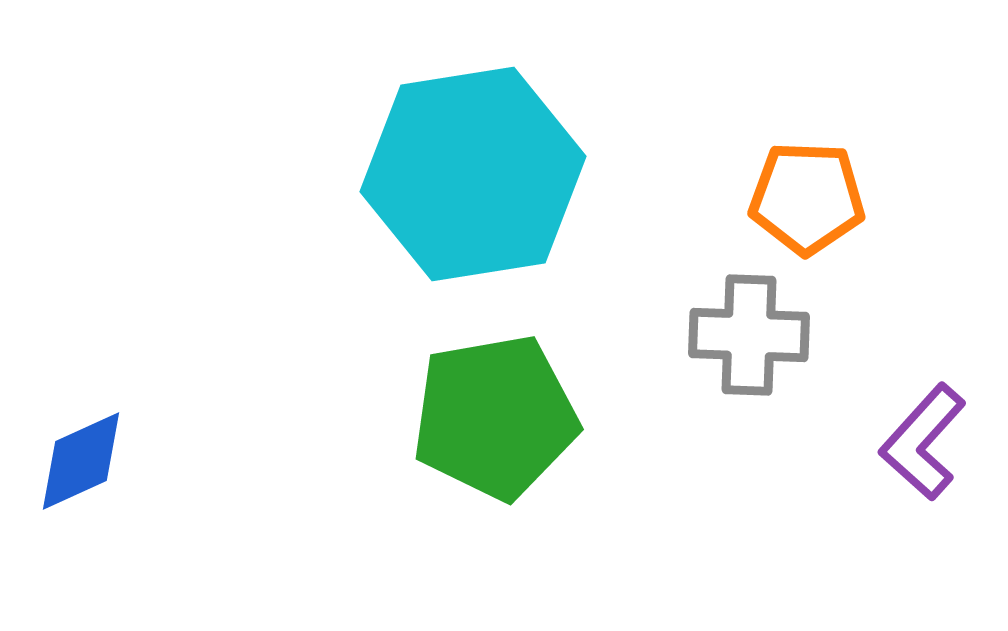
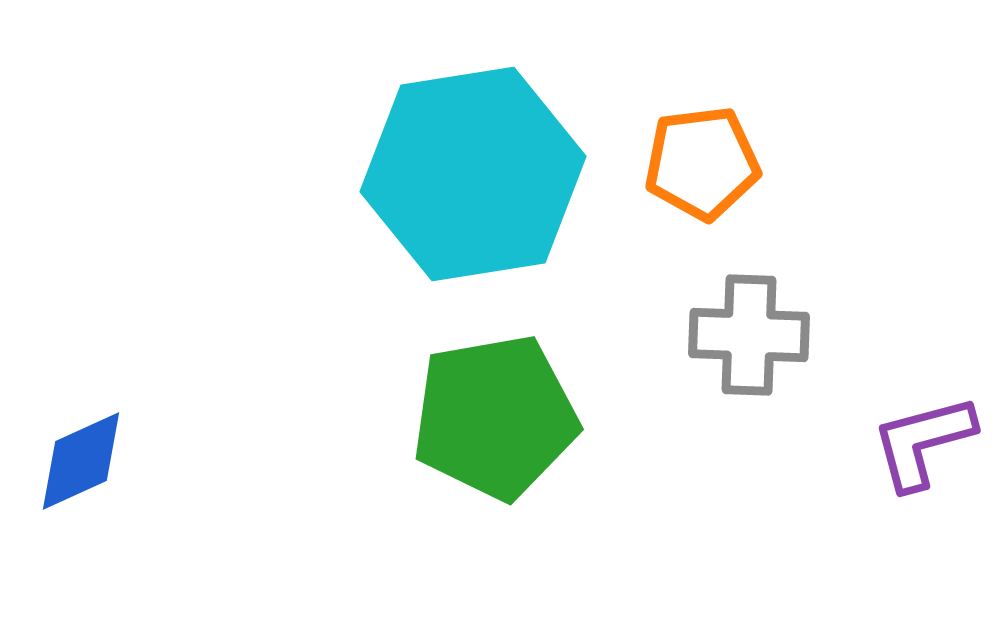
orange pentagon: moved 105 px left, 35 px up; rotated 9 degrees counterclockwise
purple L-shape: rotated 33 degrees clockwise
